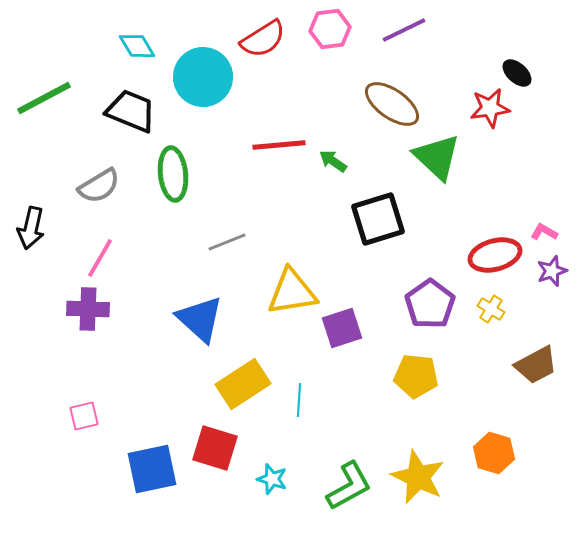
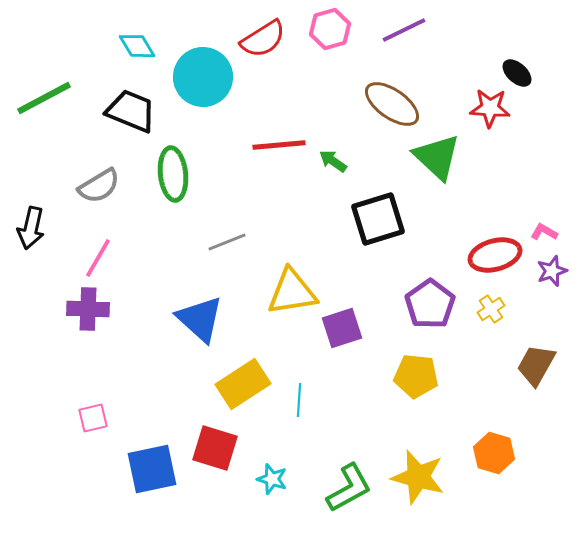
pink hexagon: rotated 9 degrees counterclockwise
red star: rotated 12 degrees clockwise
pink line: moved 2 px left
yellow cross: rotated 24 degrees clockwise
brown trapezoid: rotated 147 degrees clockwise
pink square: moved 9 px right, 2 px down
yellow star: rotated 10 degrees counterclockwise
green L-shape: moved 2 px down
